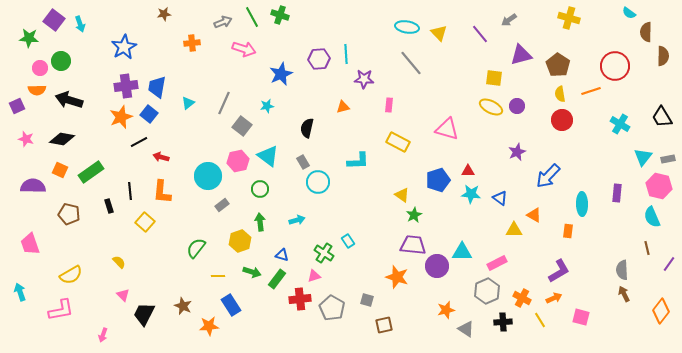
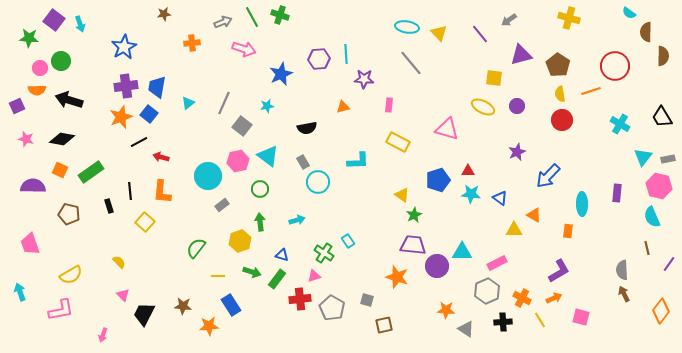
yellow ellipse at (491, 107): moved 8 px left
black semicircle at (307, 128): rotated 114 degrees counterclockwise
brown star at (183, 306): rotated 18 degrees counterclockwise
orange star at (446, 310): rotated 18 degrees clockwise
